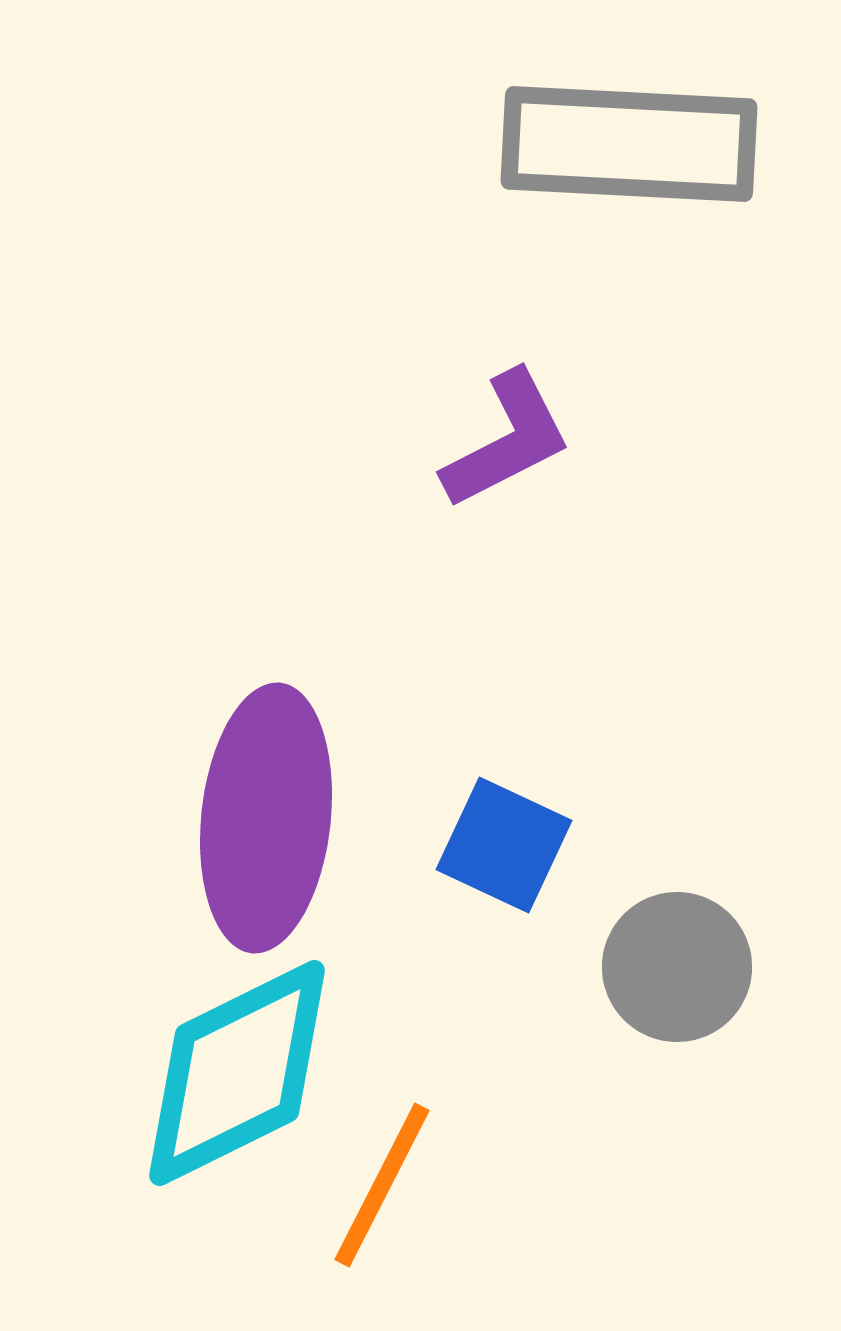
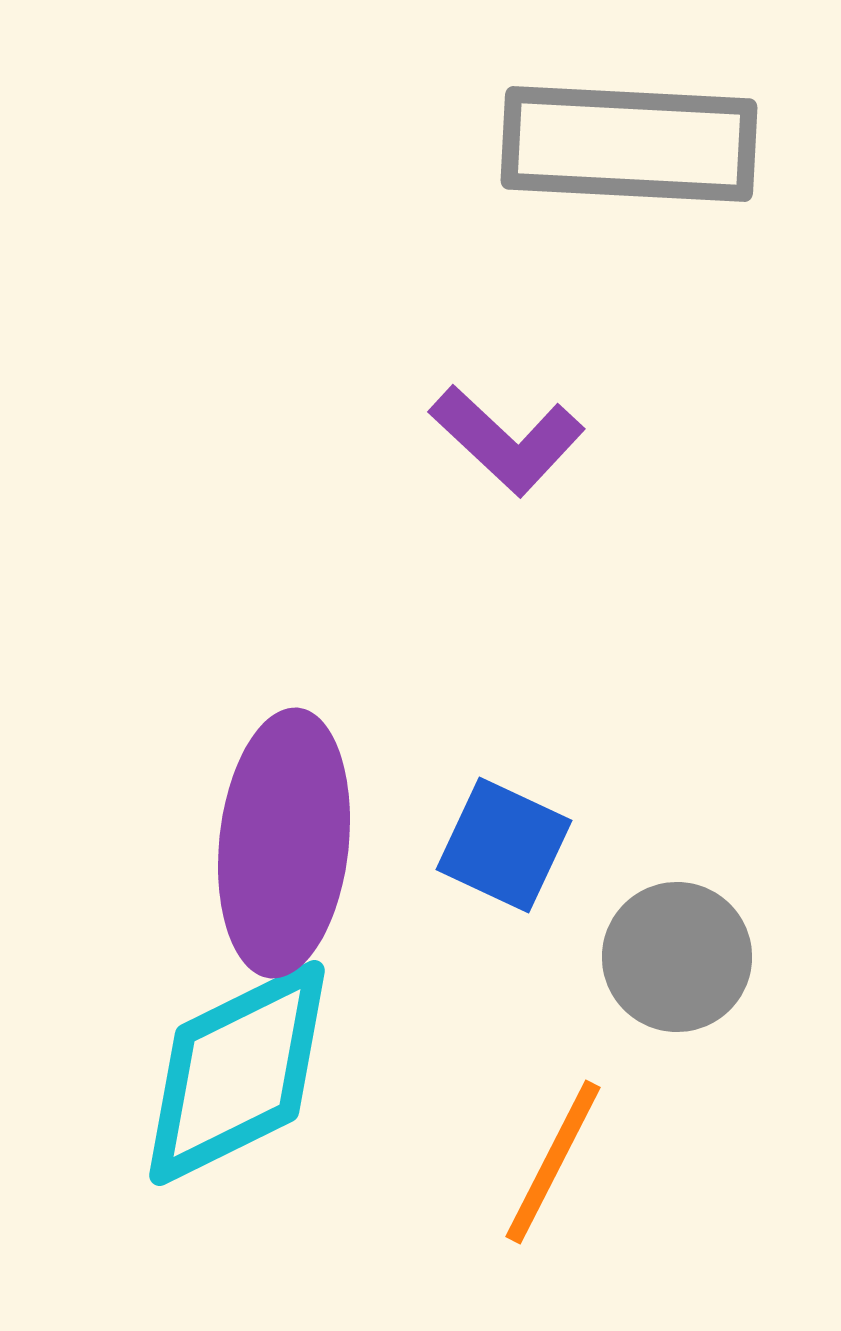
purple L-shape: rotated 70 degrees clockwise
purple ellipse: moved 18 px right, 25 px down
gray circle: moved 10 px up
orange line: moved 171 px right, 23 px up
